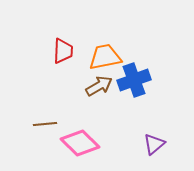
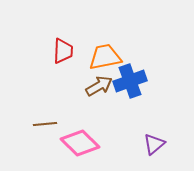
blue cross: moved 4 px left, 1 px down
